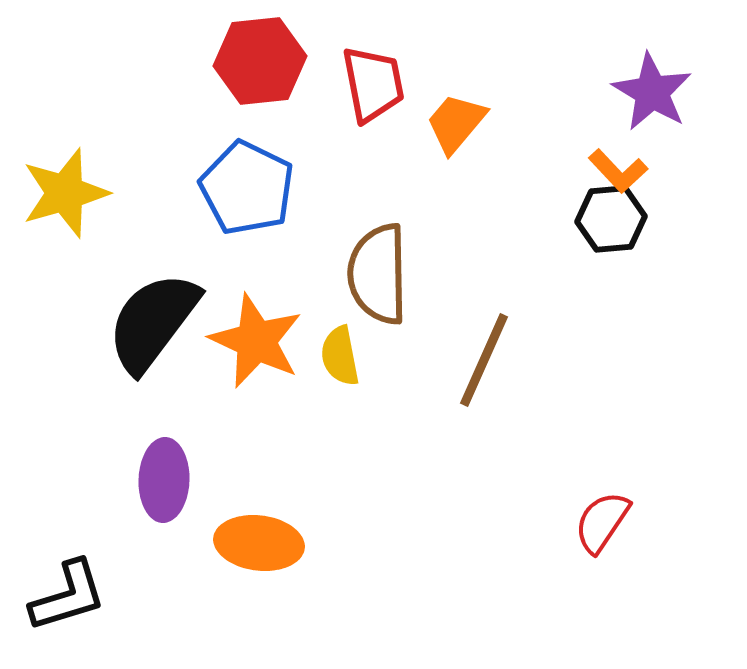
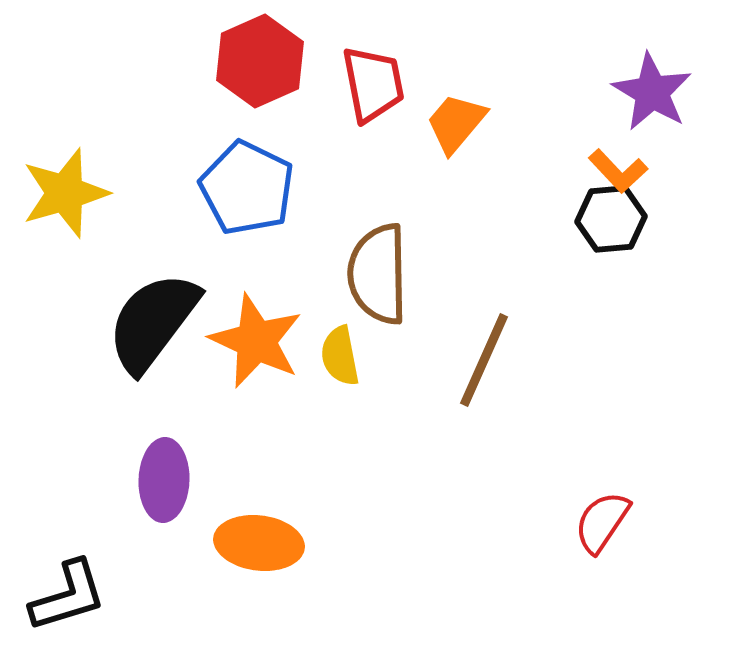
red hexagon: rotated 18 degrees counterclockwise
